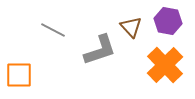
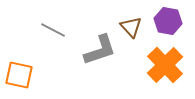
orange square: rotated 12 degrees clockwise
